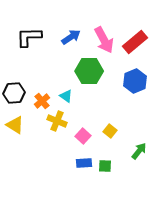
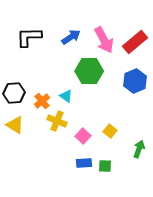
green arrow: moved 2 px up; rotated 18 degrees counterclockwise
